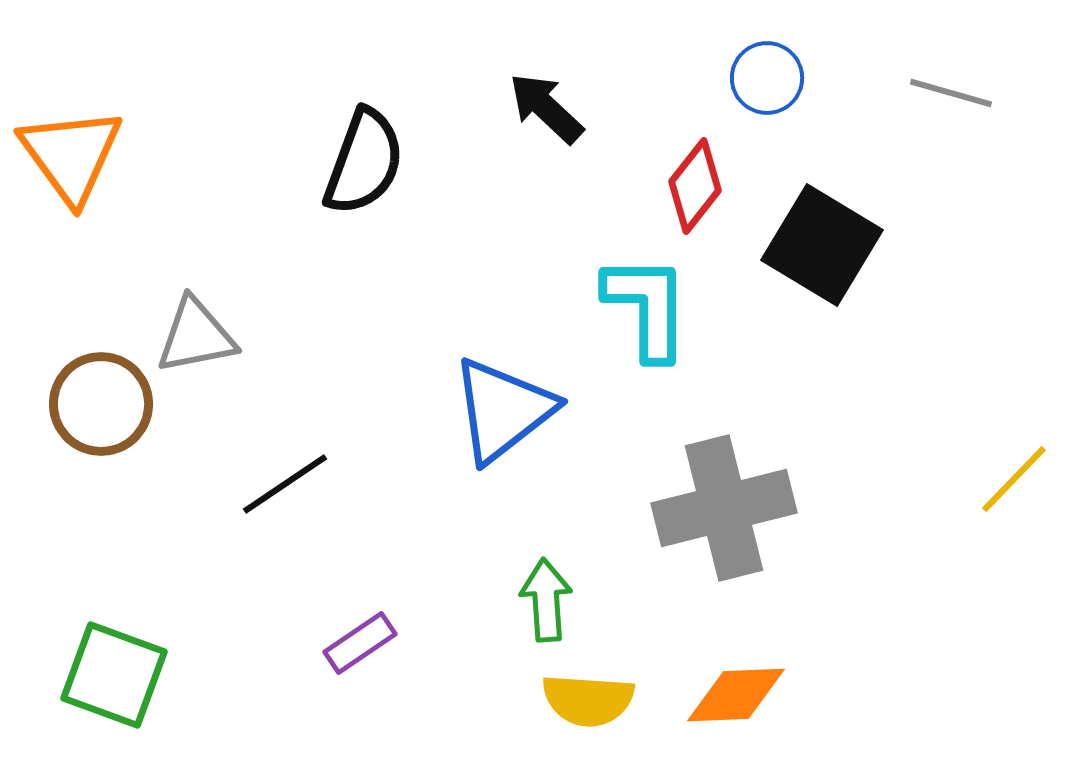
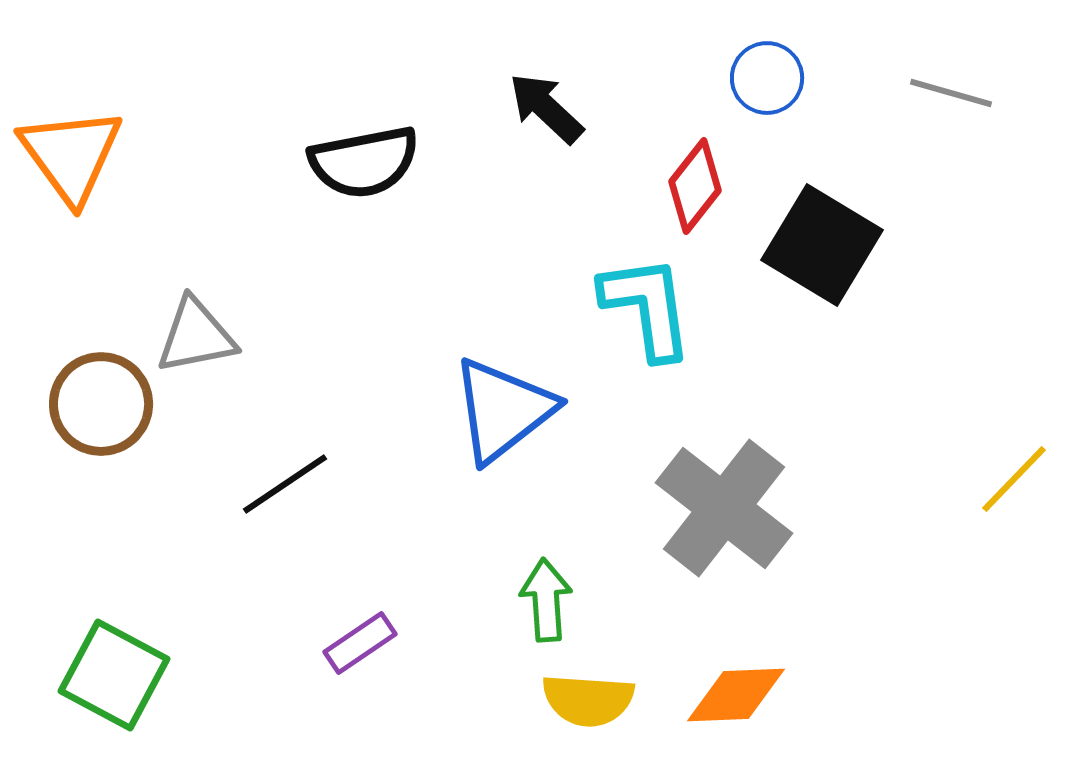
black semicircle: rotated 59 degrees clockwise
cyan L-shape: rotated 8 degrees counterclockwise
gray cross: rotated 38 degrees counterclockwise
green square: rotated 8 degrees clockwise
